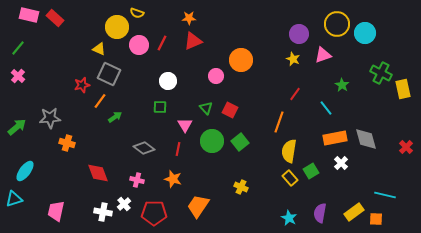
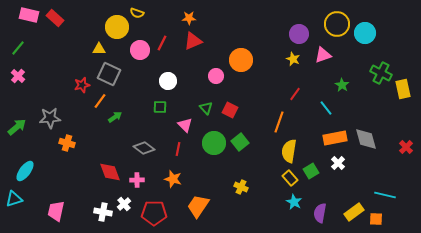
pink circle at (139, 45): moved 1 px right, 5 px down
yellow triangle at (99, 49): rotated 24 degrees counterclockwise
pink triangle at (185, 125): rotated 14 degrees counterclockwise
green circle at (212, 141): moved 2 px right, 2 px down
white cross at (341, 163): moved 3 px left
red diamond at (98, 173): moved 12 px right, 1 px up
pink cross at (137, 180): rotated 16 degrees counterclockwise
cyan star at (289, 218): moved 5 px right, 16 px up
